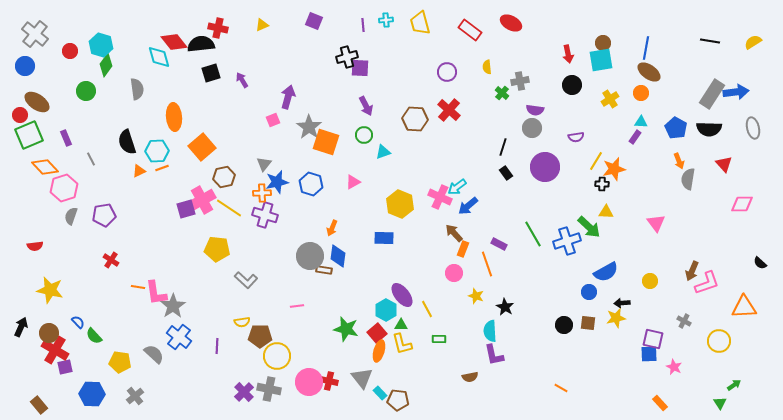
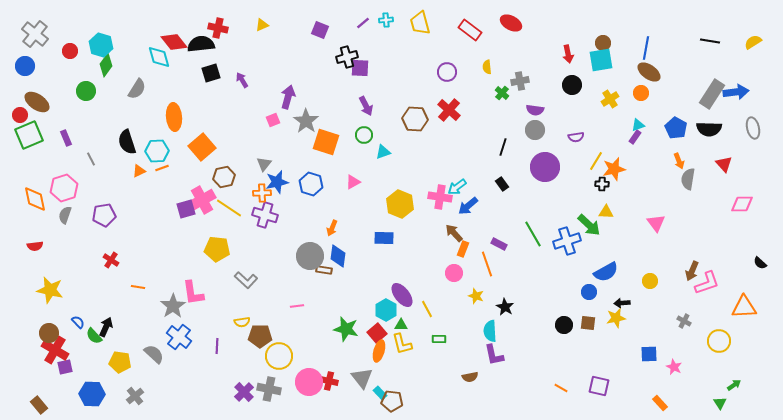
purple square at (314, 21): moved 6 px right, 9 px down
purple line at (363, 25): moved 2 px up; rotated 56 degrees clockwise
gray semicircle at (137, 89): rotated 40 degrees clockwise
cyan triangle at (641, 122): moved 3 px left, 3 px down; rotated 24 degrees counterclockwise
gray star at (309, 127): moved 3 px left, 6 px up
gray circle at (532, 128): moved 3 px right, 2 px down
orange diamond at (45, 167): moved 10 px left, 32 px down; rotated 32 degrees clockwise
black rectangle at (506, 173): moved 4 px left, 11 px down
pink cross at (440, 197): rotated 15 degrees counterclockwise
gray semicircle at (71, 216): moved 6 px left, 1 px up
green arrow at (589, 227): moved 2 px up
pink L-shape at (156, 293): moved 37 px right
black arrow at (21, 327): moved 85 px right
purple square at (653, 339): moved 54 px left, 47 px down
yellow circle at (277, 356): moved 2 px right
brown pentagon at (398, 400): moved 6 px left, 1 px down
